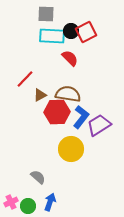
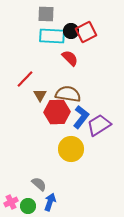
brown triangle: rotated 32 degrees counterclockwise
gray semicircle: moved 1 px right, 7 px down
